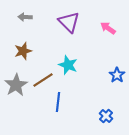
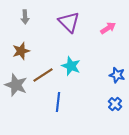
gray arrow: rotated 96 degrees counterclockwise
pink arrow: rotated 112 degrees clockwise
brown star: moved 2 px left
cyan star: moved 3 px right, 1 px down
blue star: rotated 21 degrees counterclockwise
brown line: moved 5 px up
gray star: rotated 20 degrees counterclockwise
blue cross: moved 9 px right, 12 px up
